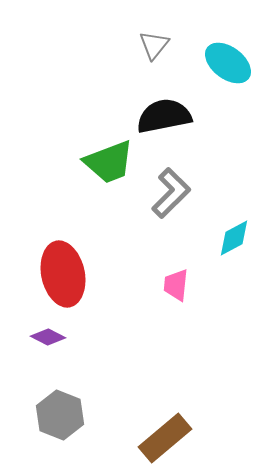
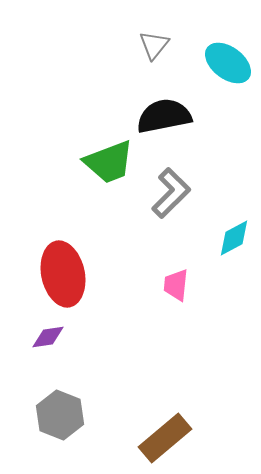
purple diamond: rotated 36 degrees counterclockwise
